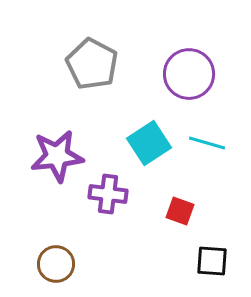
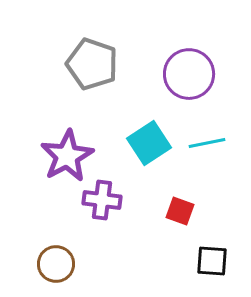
gray pentagon: rotated 9 degrees counterclockwise
cyan line: rotated 27 degrees counterclockwise
purple star: moved 10 px right; rotated 22 degrees counterclockwise
purple cross: moved 6 px left, 6 px down
